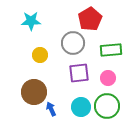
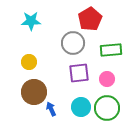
yellow circle: moved 11 px left, 7 px down
pink circle: moved 1 px left, 1 px down
green circle: moved 2 px down
